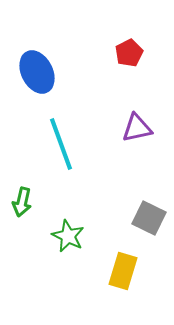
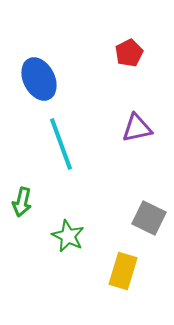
blue ellipse: moved 2 px right, 7 px down
